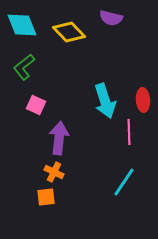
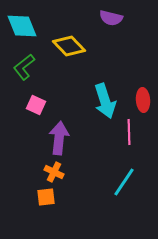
cyan diamond: moved 1 px down
yellow diamond: moved 14 px down
